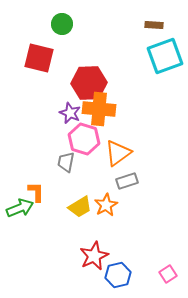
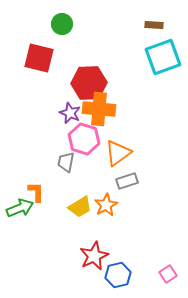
cyan square: moved 2 px left, 1 px down
